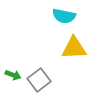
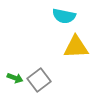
yellow triangle: moved 2 px right, 1 px up
green arrow: moved 2 px right, 3 px down
